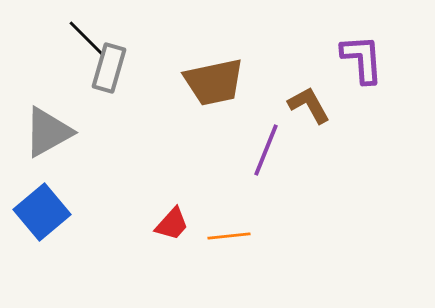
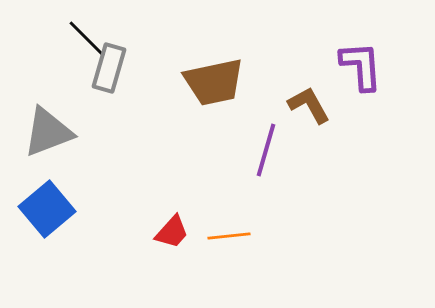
purple L-shape: moved 1 px left, 7 px down
gray triangle: rotated 8 degrees clockwise
purple line: rotated 6 degrees counterclockwise
blue square: moved 5 px right, 3 px up
red trapezoid: moved 8 px down
